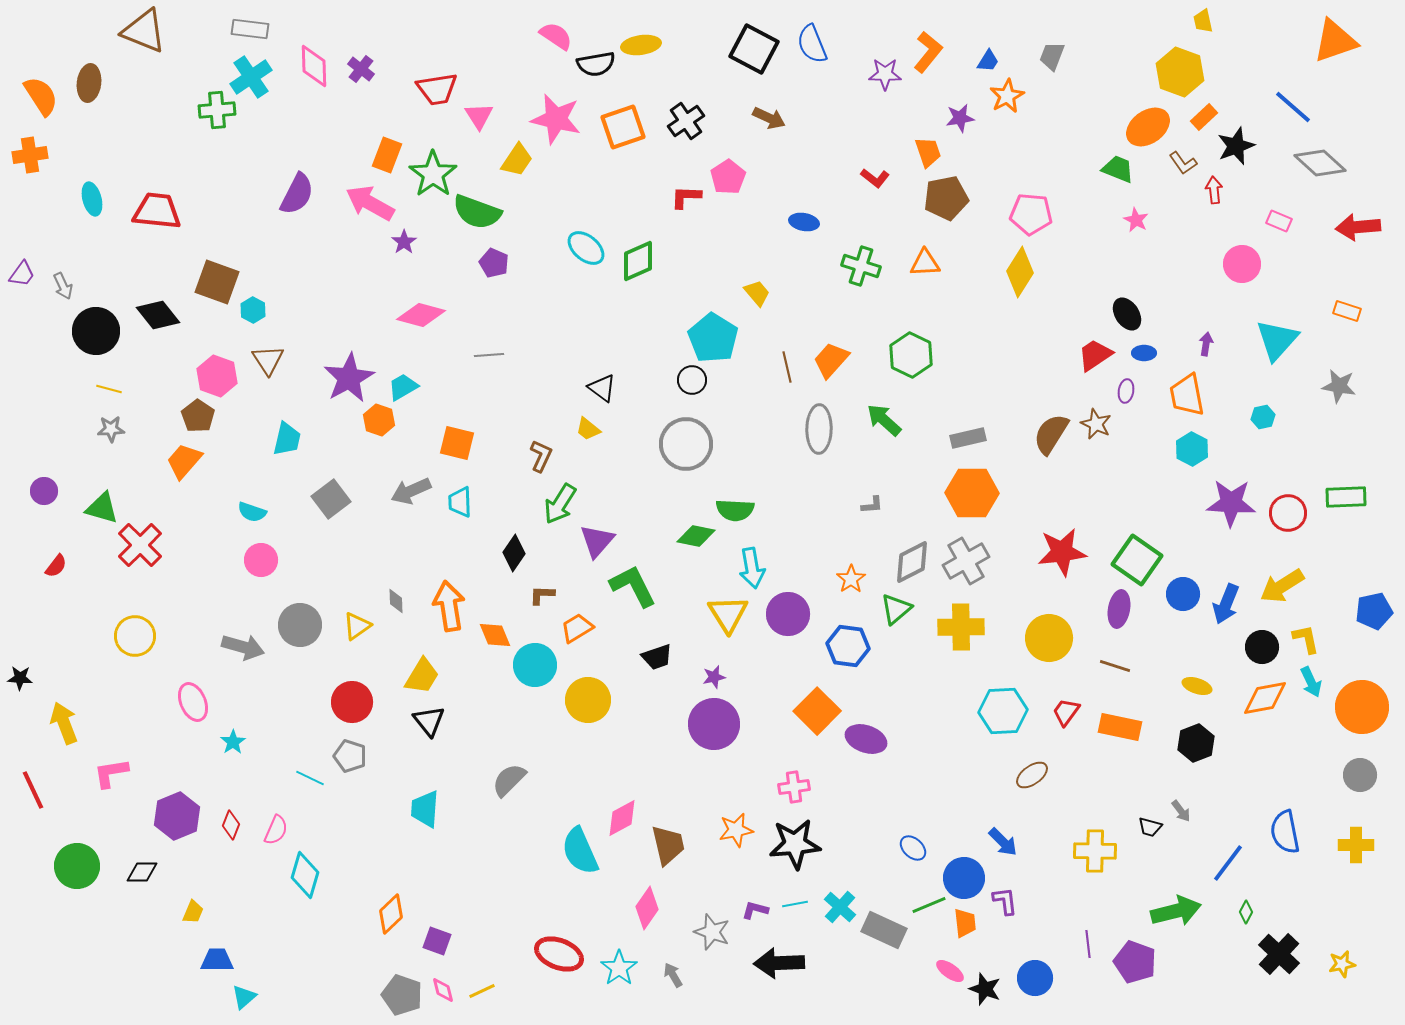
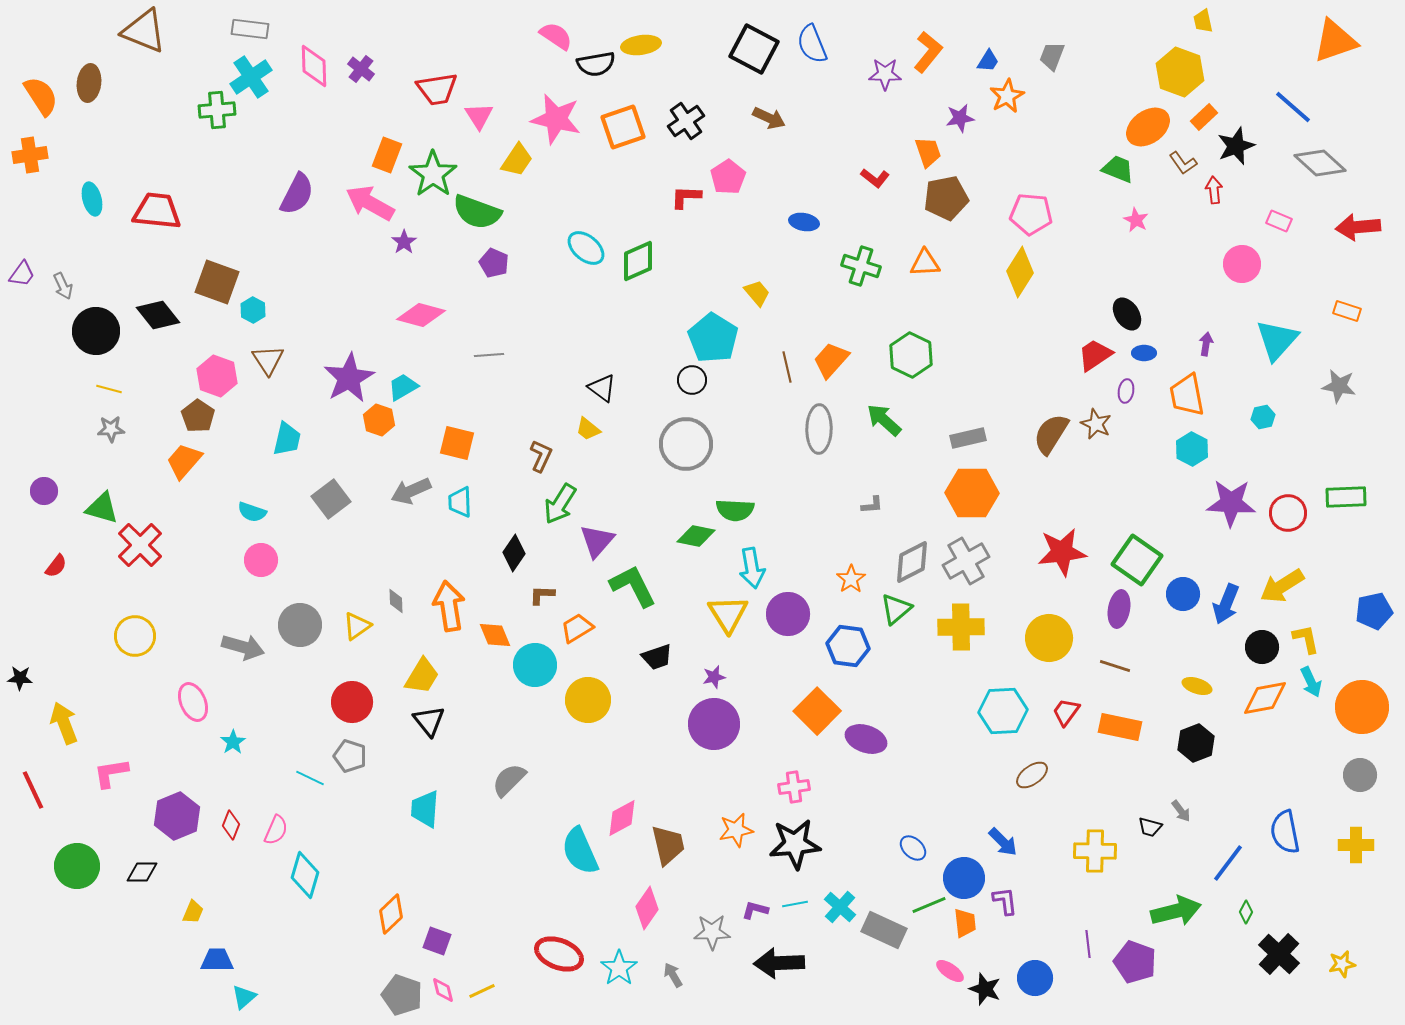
gray star at (712, 932): rotated 21 degrees counterclockwise
